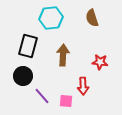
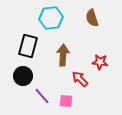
red arrow: moved 3 px left, 7 px up; rotated 138 degrees clockwise
